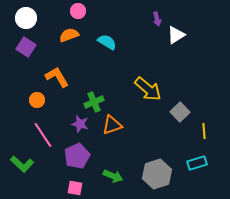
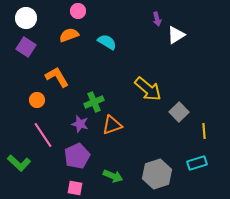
gray square: moved 1 px left
green L-shape: moved 3 px left, 1 px up
